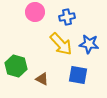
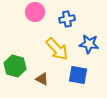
blue cross: moved 2 px down
yellow arrow: moved 4 px left, 5 px down
green hexagon: moved 1 px left
